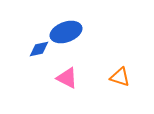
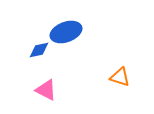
blue diamond: moved 1 px down
pink triangle: moved 21 px left, 12 px down
